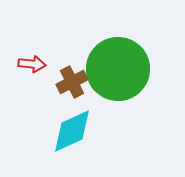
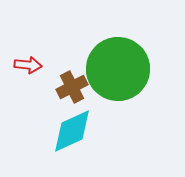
red arrow: moved 4 px left, 1 px down
brown cross: moved 5 px down
